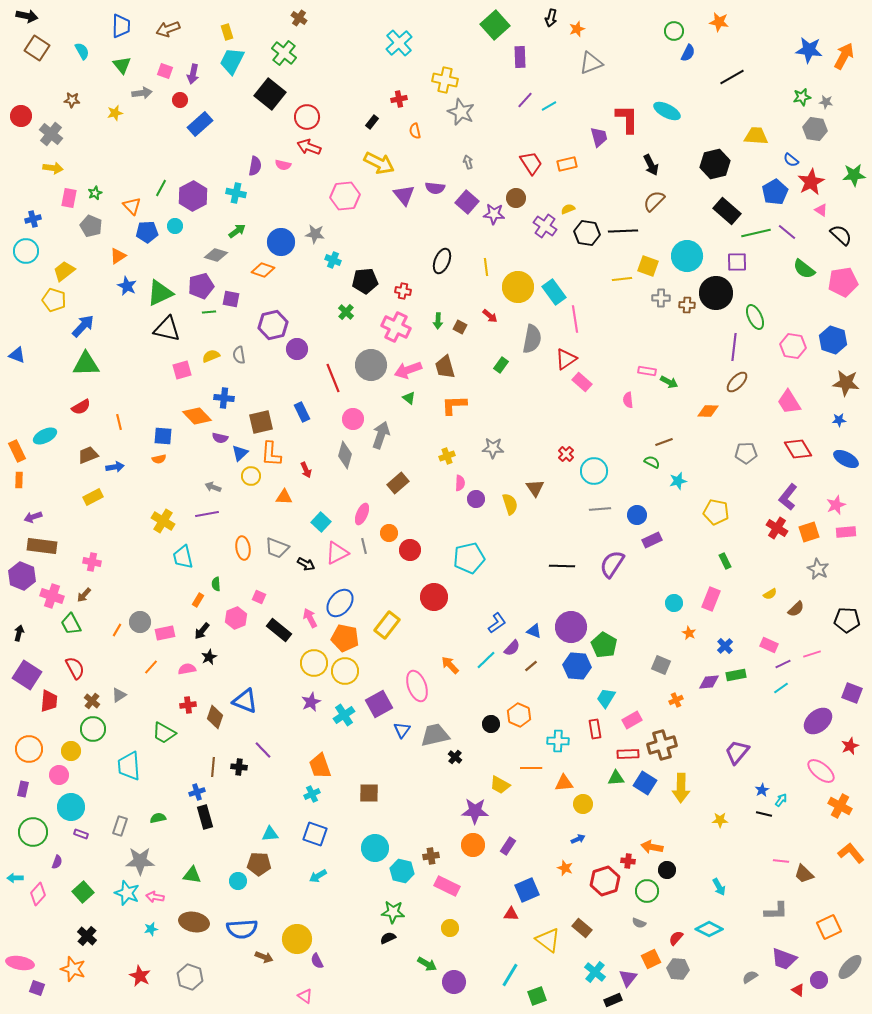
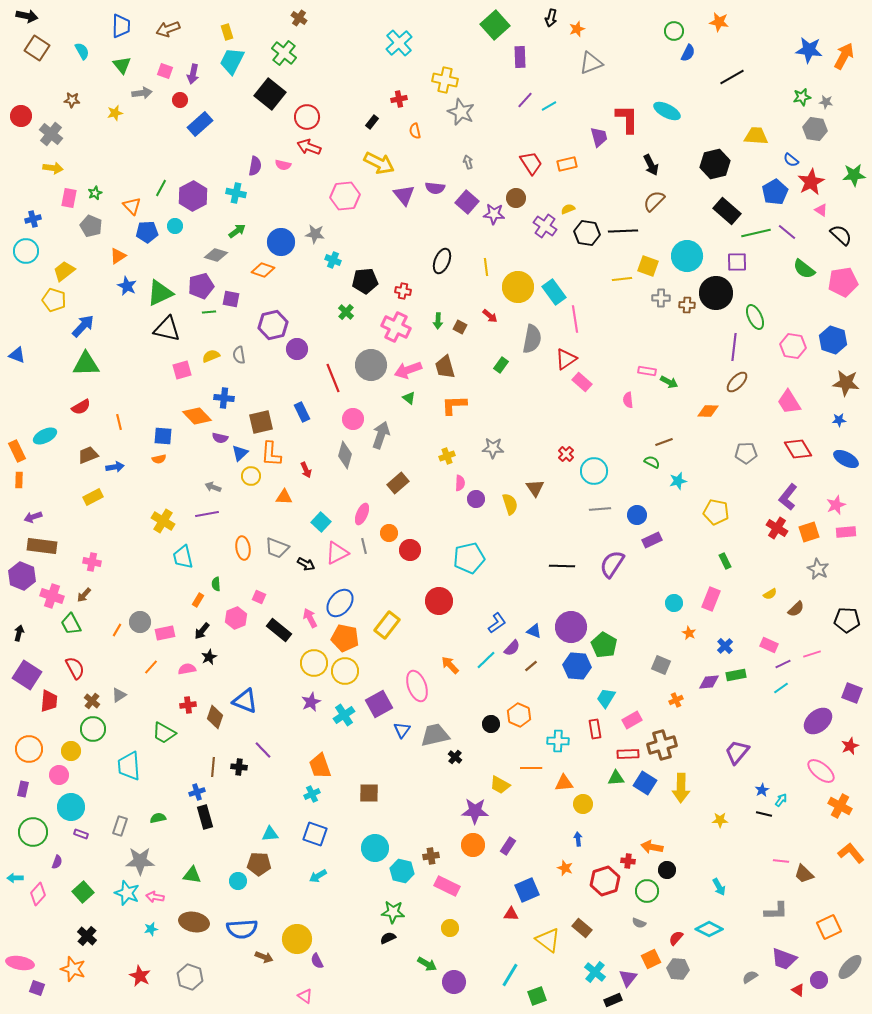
red circle at (434, 597): moved 5 px right, 4 px down
blue arrow at (578, 839): rotated 72 degrees counterclockwise
